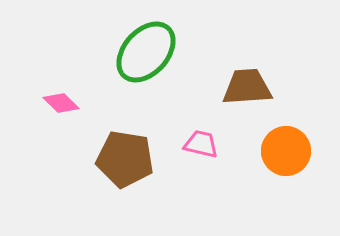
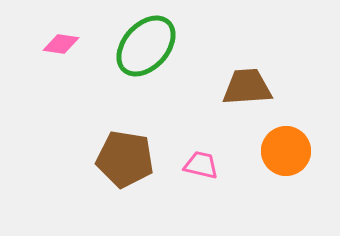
green ellipse: moved 6 px up
pink diamond: moved 59 px up; rotated 36 degrees counterclockwise
pink trapezoid: moved 21 px down
